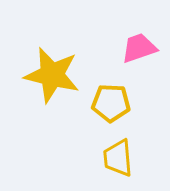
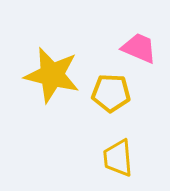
pink trapezoid: rotated 42 degrees clockwise
yellow pentagon: moved 10 px up
